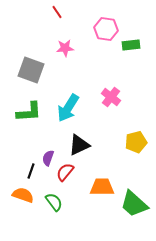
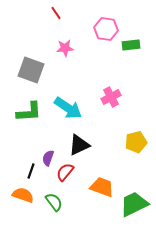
red line: moved 1 px left, 1 px down
pink cross: rotated 24 degrees clockwise
cyan arrow: rotated 88 degrees counterclockwise
orange trapezoid: rotated 20 degrees clockwise
green trapezoid: rotated 112 degrees clockwise
